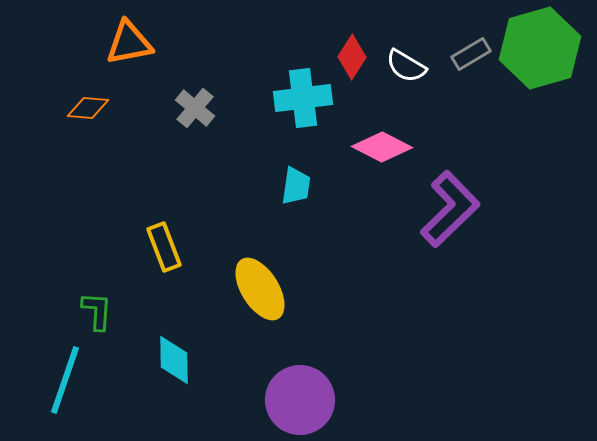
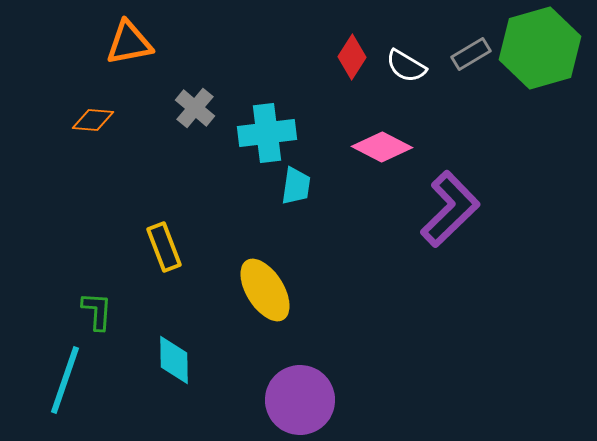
cyan cross: moved 36 px left, 35 px down
orange diamond: moved 5 px right, 12 px down
yellow ellipse: moved 5 px right, 1 px down
